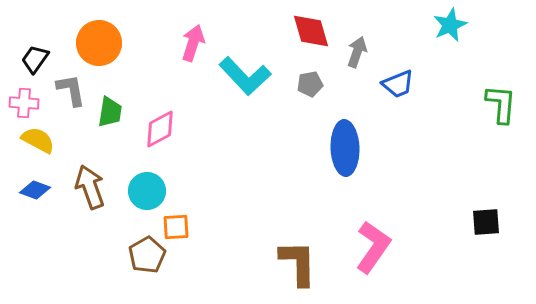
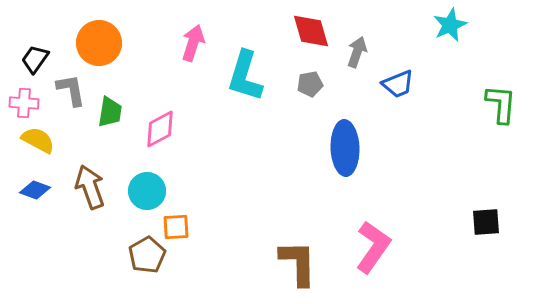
cyan L-shape: rotated 60 degrees clockwise
